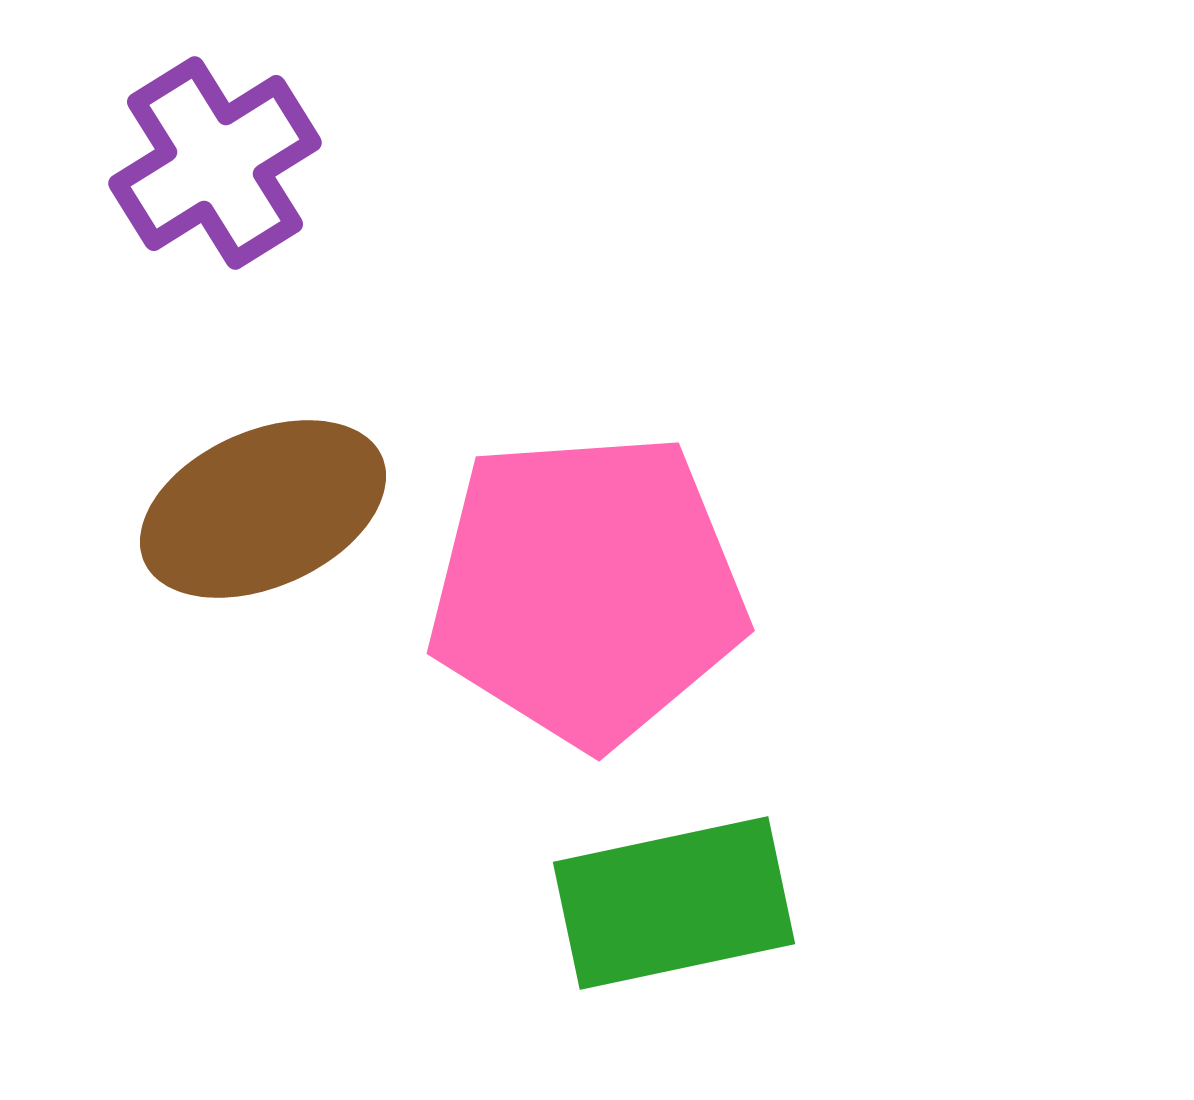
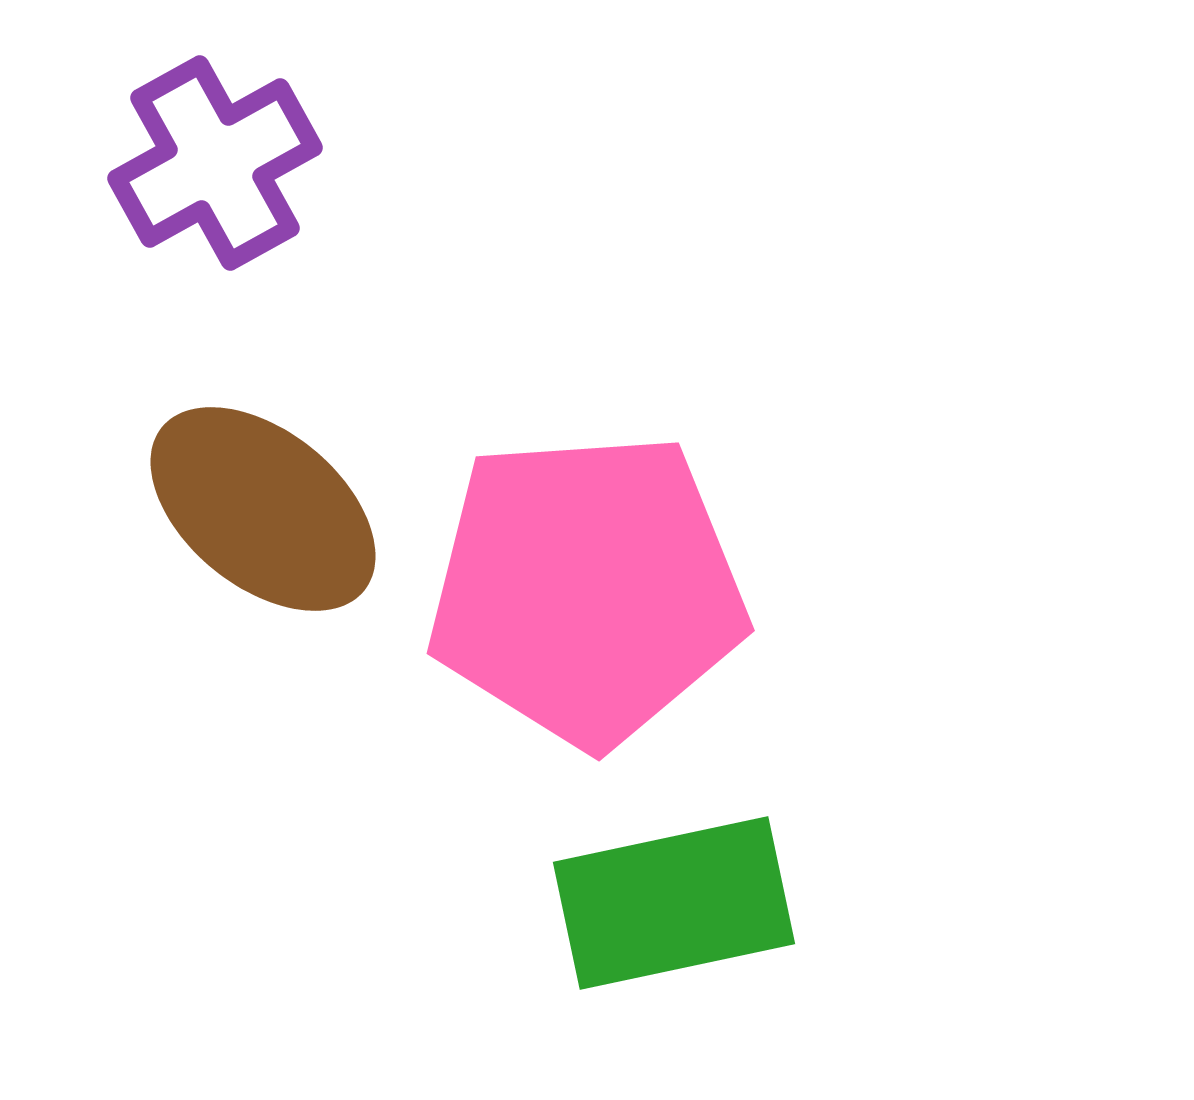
purple cross: rotated 3 degrees clockwise
brown ellipse: rotated 63 degrees clockwise
